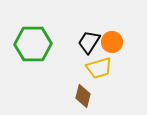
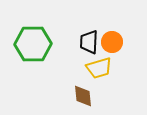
black trapezoid: rotated 30 degrees counterclockwise
brown diamond: rotated 20 degrees counterclockwise
